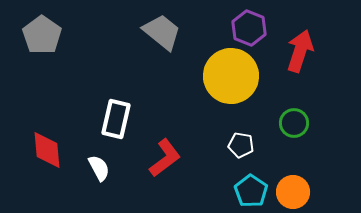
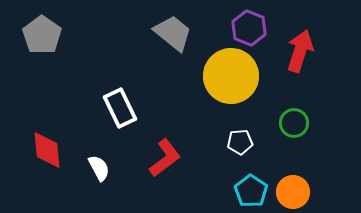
gray trapezoid: moved 11 px right, 1 px down
white rectangle: moved 4 px right, 11 px up; rotated 39 degrees counterclockwise
white pentagon: moved 1 px left, 3 px up; rotated 15 degrees counterclockwise
